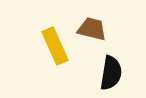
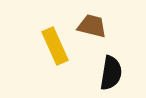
brown trapezoid: moved 3 px up
